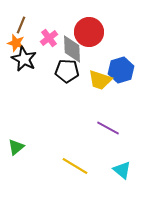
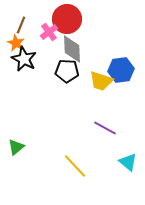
red circle: moved 22 px left, 13 px up
pink cross: moved 6 px up
orange star: rotated 12 degrees clockwise
blue hexagon: rotated 10 degrees clockwise
yellow trapezoid: moved 1 px right, 1 px down
purple line: moved 3 px left
yellow line: rotated 16 degrees clockwise
cyan triangle: moved 6 px right, 8 px up
